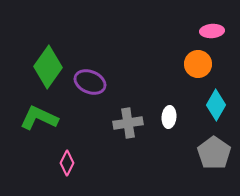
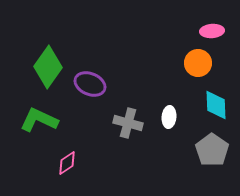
orange circle: moved 1 px up
purple ellipse: moved 2 px down
cyan diamond: rotated 32 degrees counterclockwise
green L-shape: moved 2 px down
gray cross: rotated 24 degrees clockwise
gray pentagon: moved 2 px left, 3 px up
pink diamond: rotated 30 degrees clockwise
